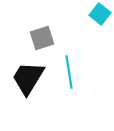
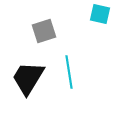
cyan square: rotated 25 degrees counterclockwise
gray square: moved 2 px right, 7 px up
